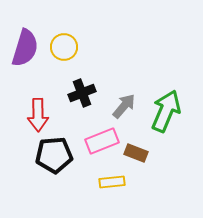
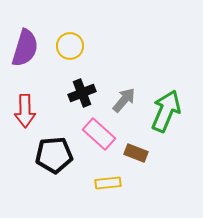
yellow circle: moved 6 px right, 1 px up
gray arrow: moved 6 px up
red arrow: moved 13 px left, 4 px up
pink rectangle: moved 3 px left, 7 px up; rotated 64 degrees clockwise
yellow rectangle: moved 4 px left, 1 px down
